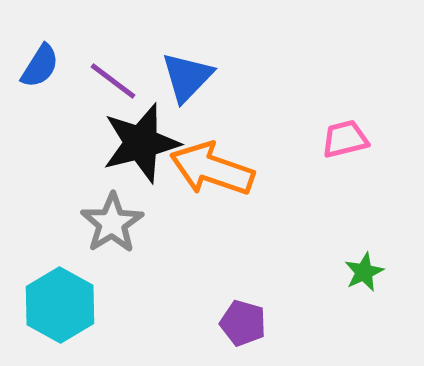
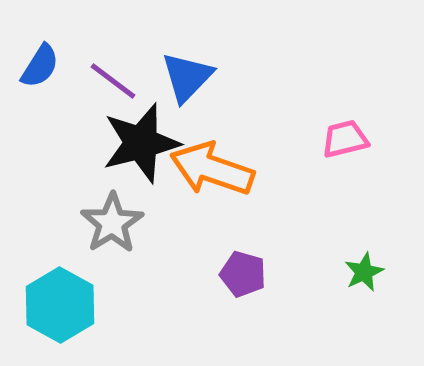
purple pentagon: moved 49 px up
